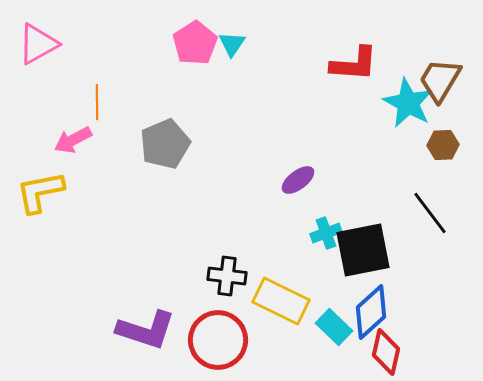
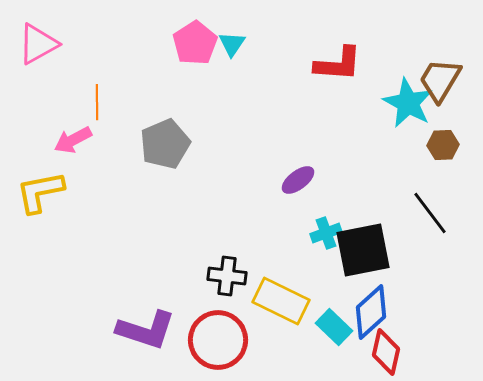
red L-shape: moved 16 px left
